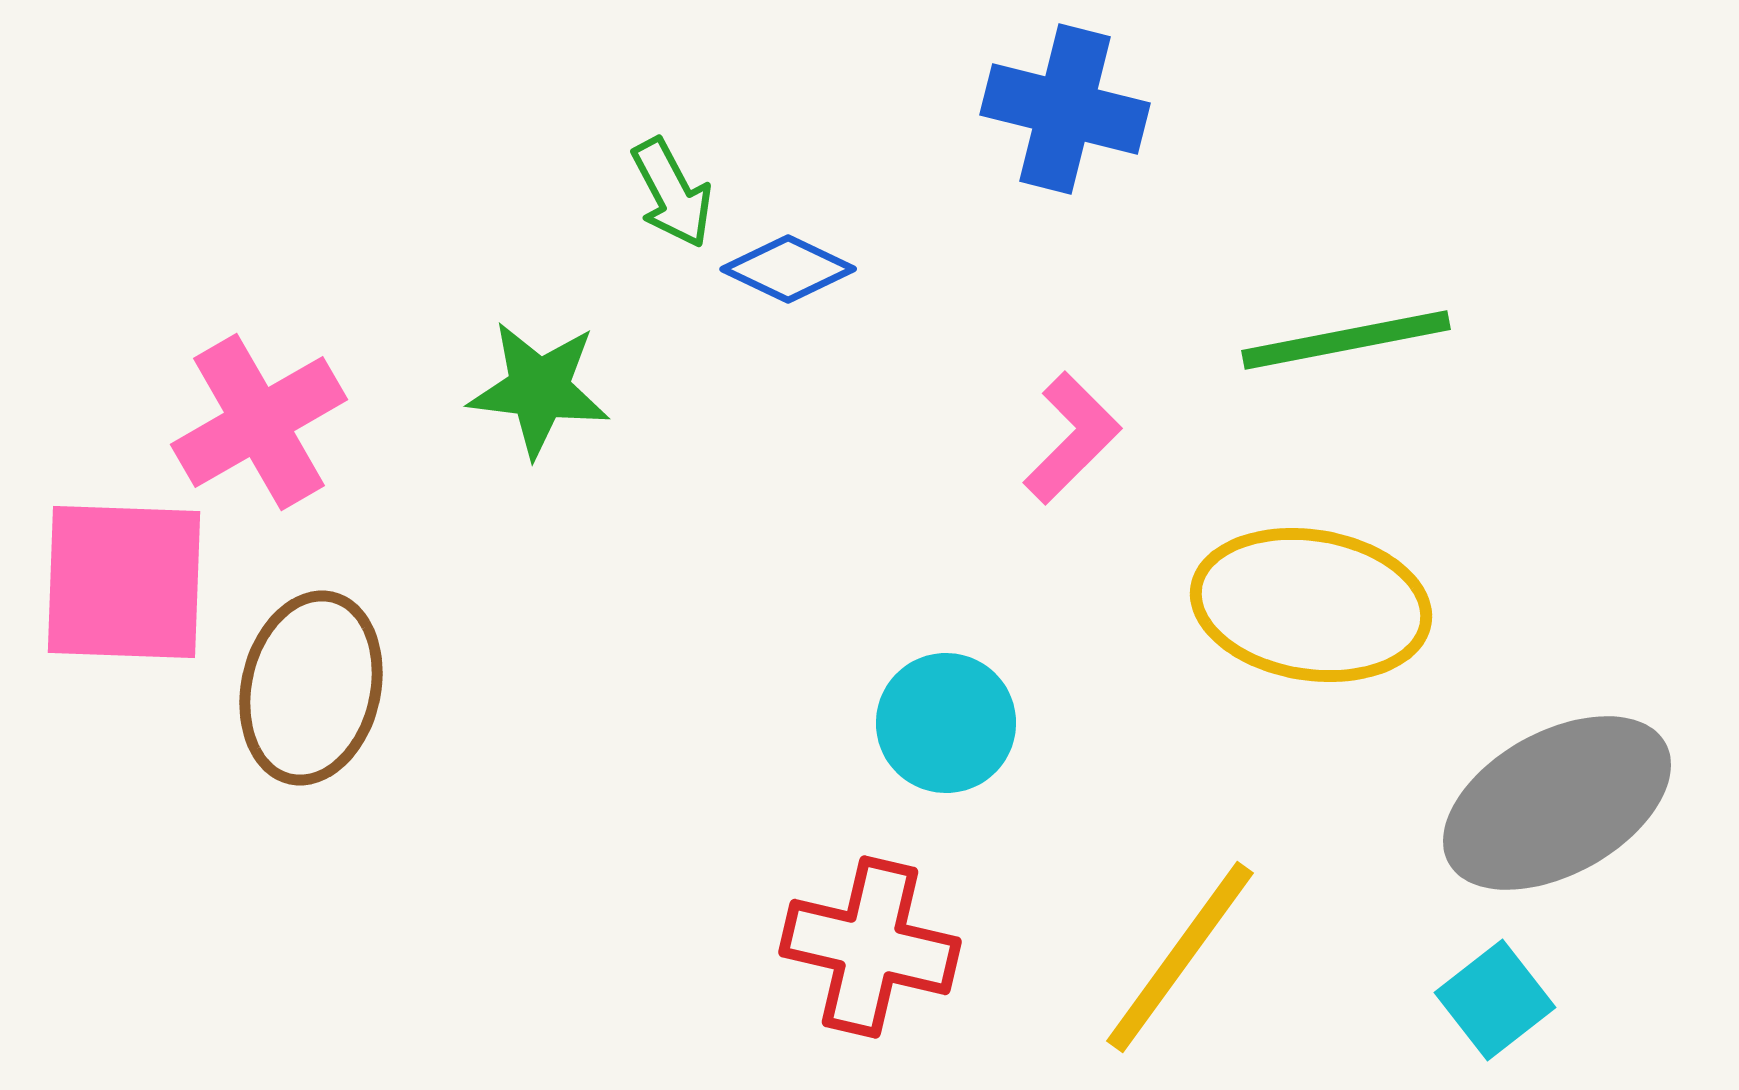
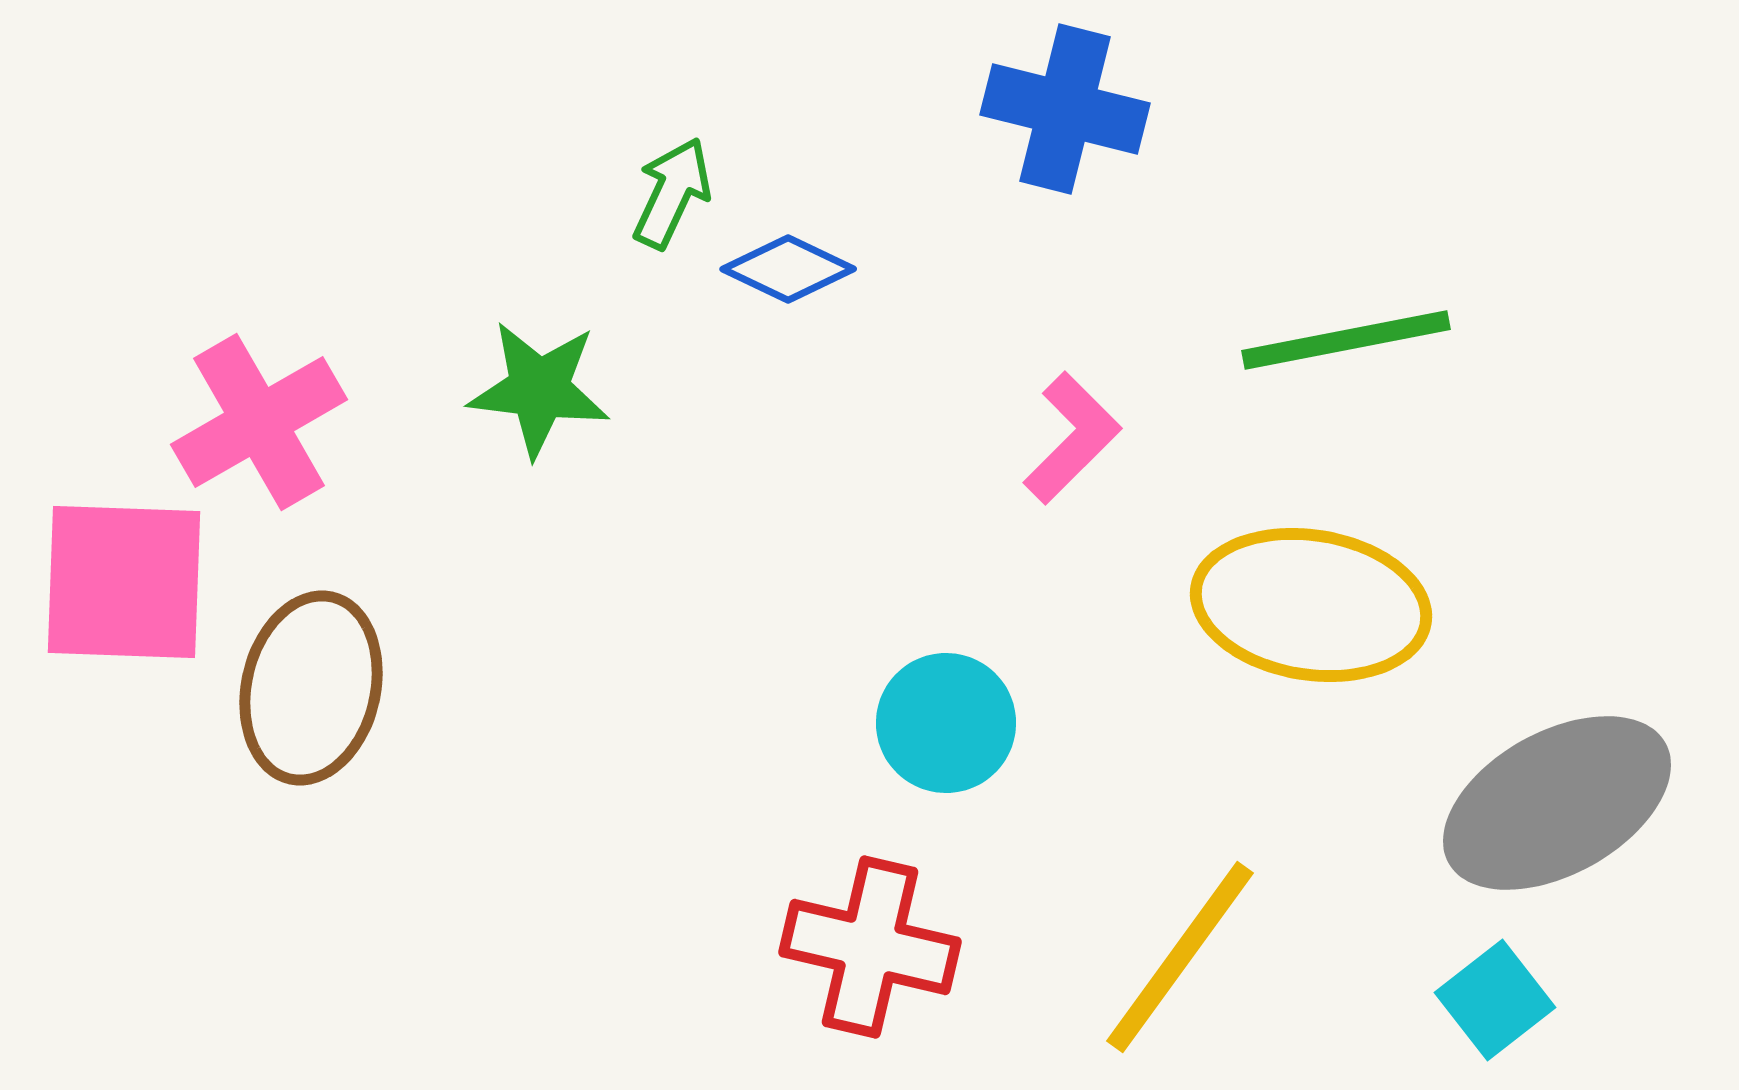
green arrow: rotated 127 degrees counterclockwise
